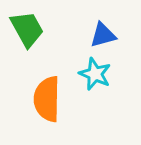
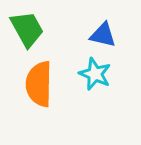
blue triangle: rotated 28 degrees clockwise
orange semicircle: moved 8 px left, 15 px up
